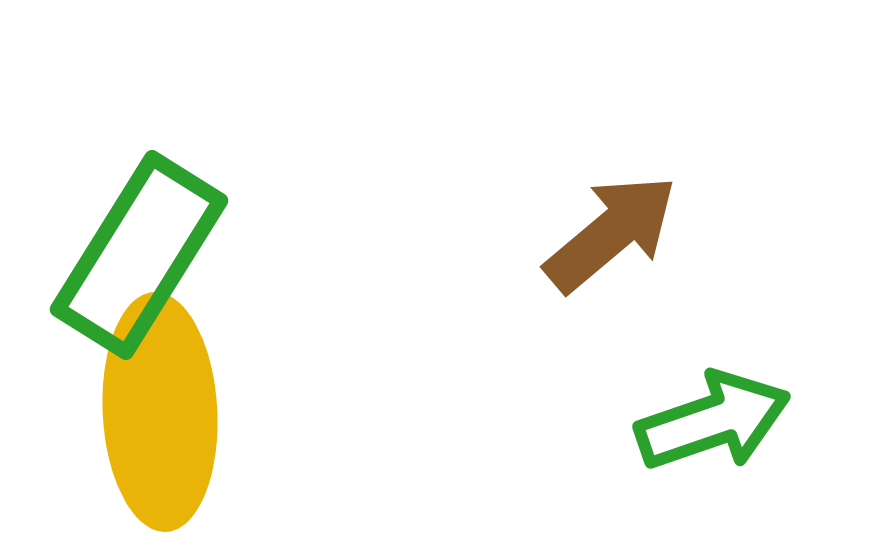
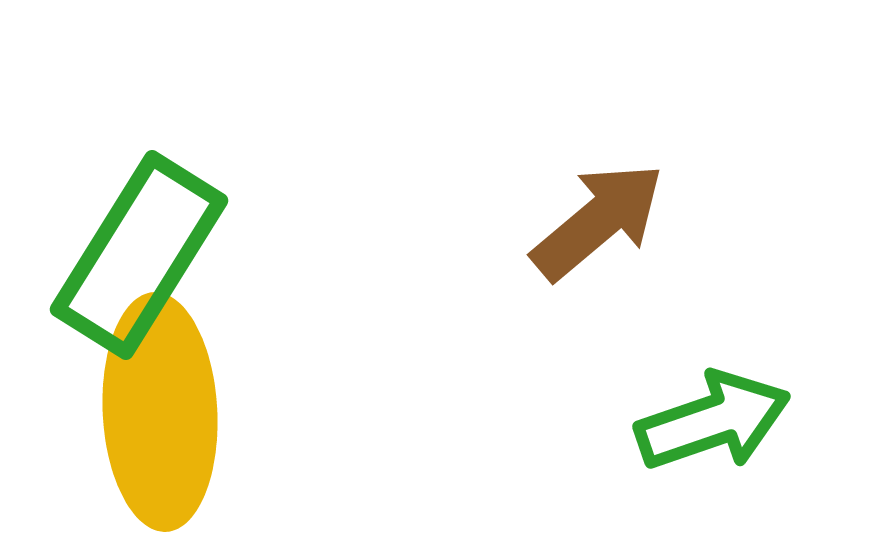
brown arrow: moved 13 px left, 12 px up
